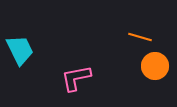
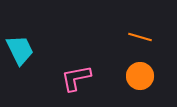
orange circle: moved 15 px left, 10 px down
